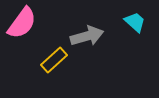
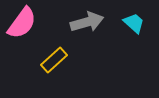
cyan trapezoid: moved 1 px left, 1 px down
gray arrow: moved 14 px up
